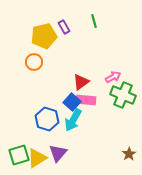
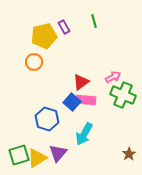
cyan arrow: moved 11 px right, 14 px down
